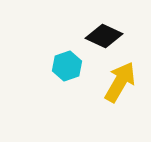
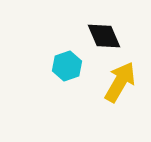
black diamond: rotated 42 degrees clockwise
